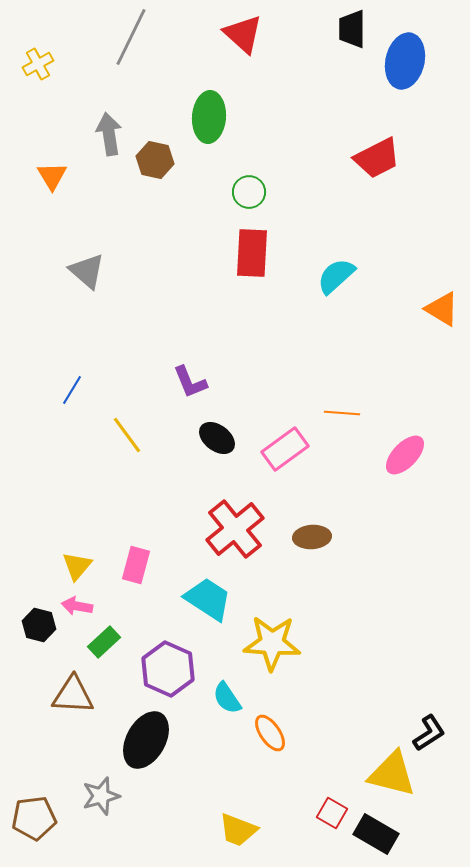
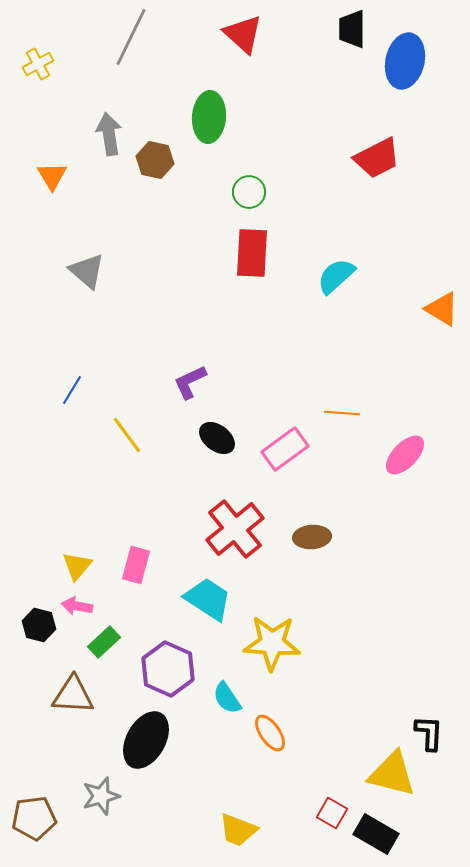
purple L-shape at (190, 382): rotated 87 degrees clockwise
black L-shape at (429, 733): rotated 54 degrees counterclockwise
